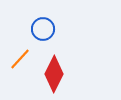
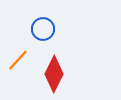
orange line: moved 2 px left, 1 px down
